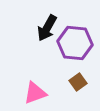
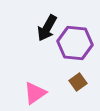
pink triangle: rotated 15 degrees counterclockwise
